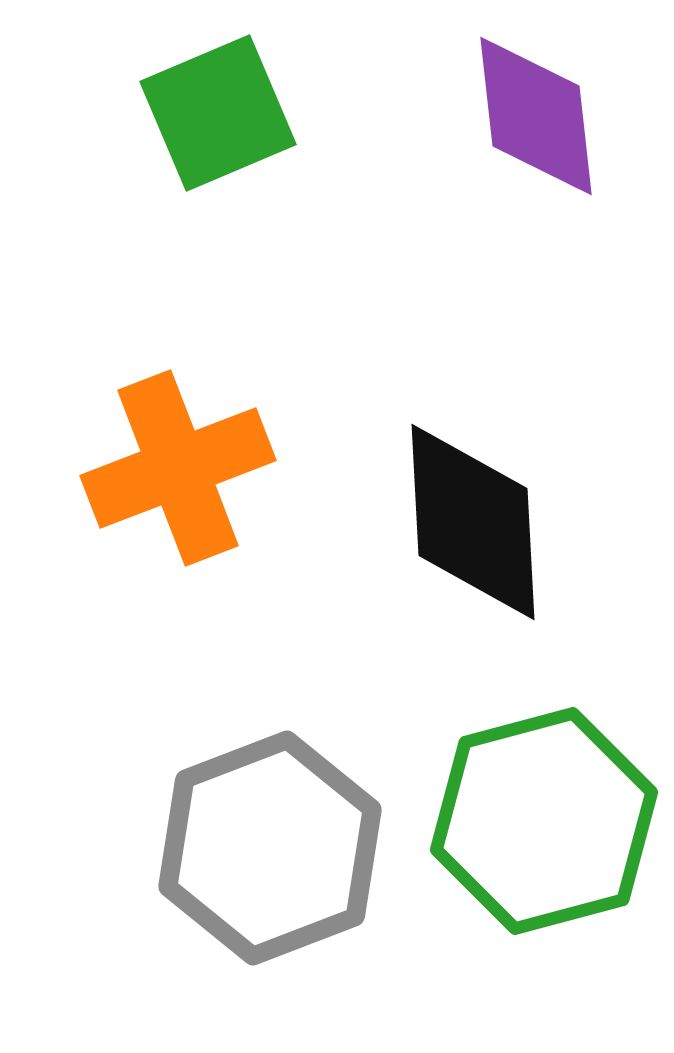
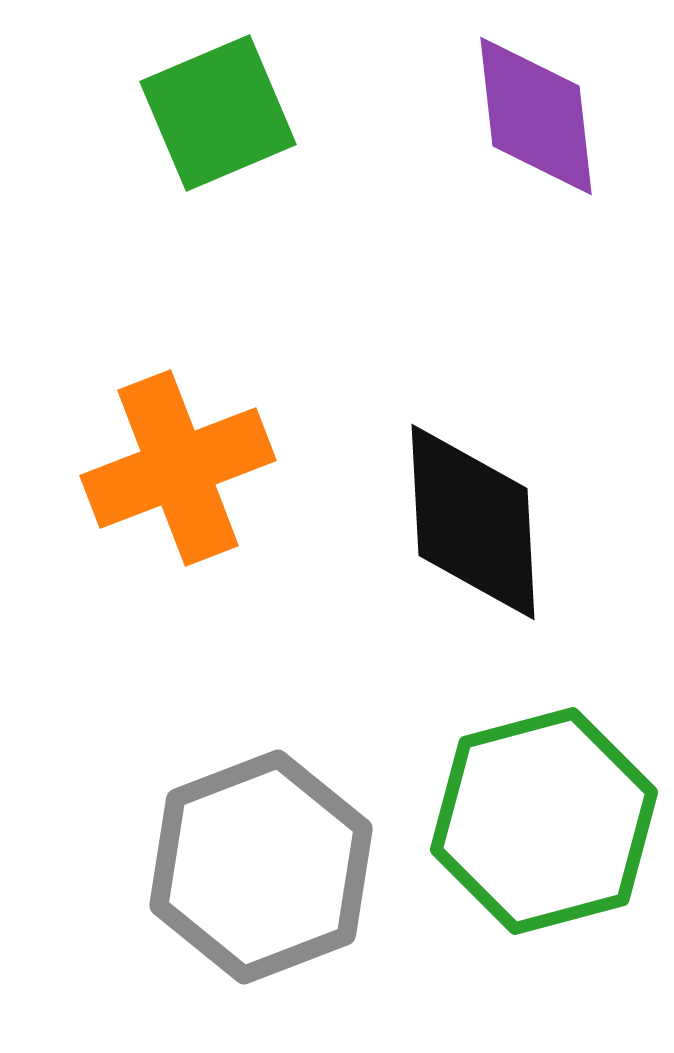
gray hexagon: moved 9 px left, 19 px down
